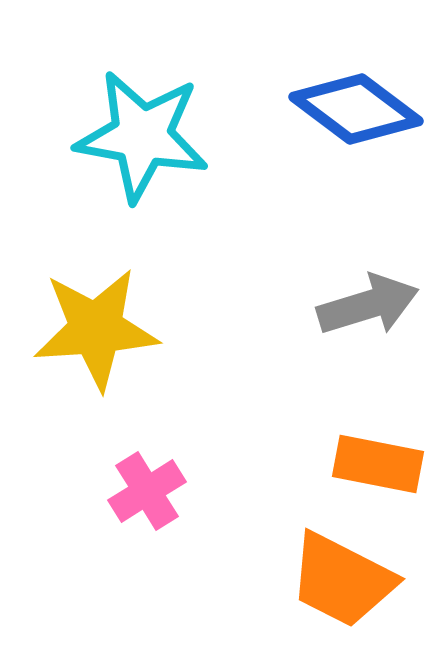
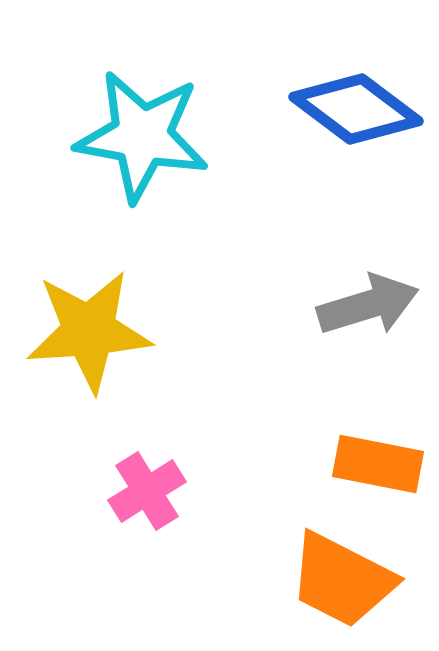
yellow star: moved 7 px left, 2 px down
